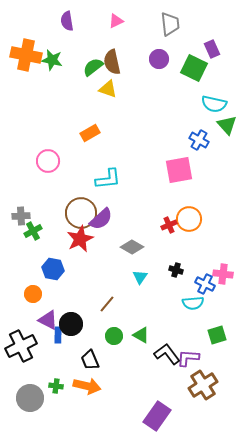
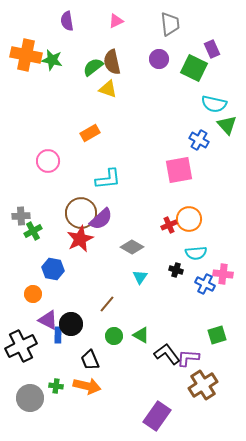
cyan semicircle at (193, 303): moved 3 px right, 50 px up
